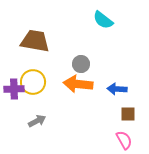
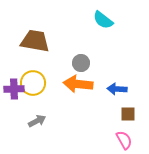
gray circle: moved 1 px up
yellow circle: moved 1 px down
